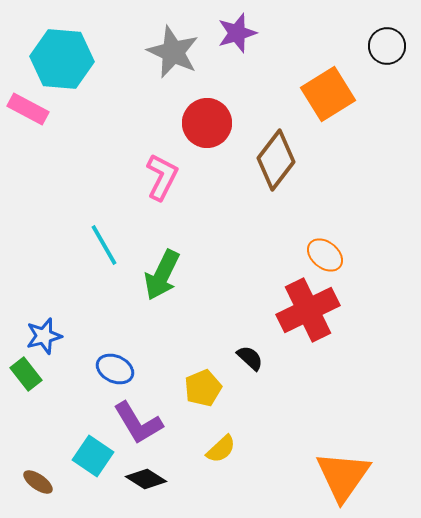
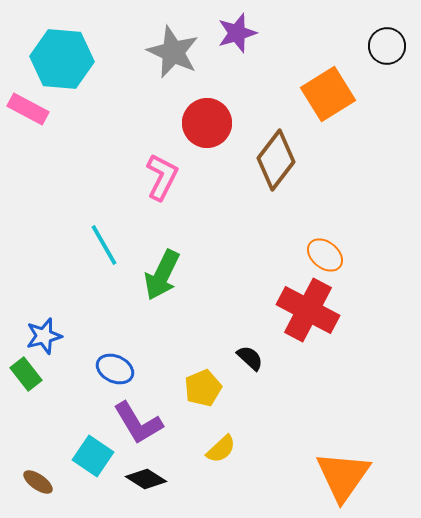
red cross: rotated 36 degrees counterclockwise
